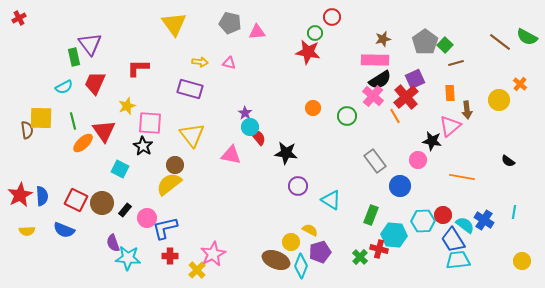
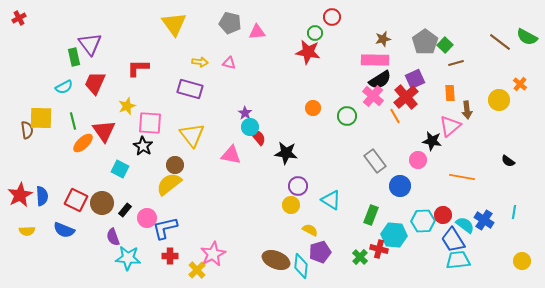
yellow circle at (291, 242): moved 37 px up
purple semicircle at (113, 243): moved 6 px up
cyan diamond at (301, 266): rotated 15 degrees counterclockwise
